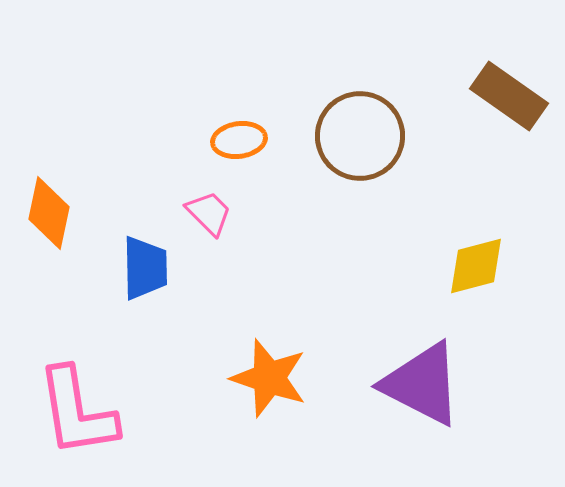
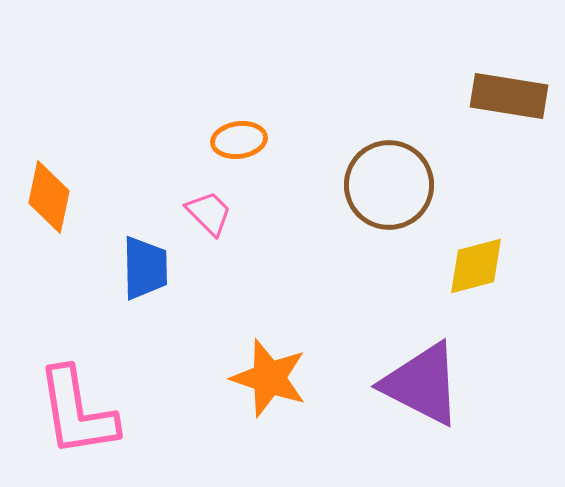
brown rectangle: rotated 26 degrees counterclockwise
brown circle: moved 29 px right, 49 px down
orange diamond: moved 16 px up
